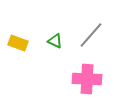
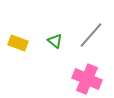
green triangle: rotated 14 degrees clockwise
pink cross: rotated 20 degrees clockwise
